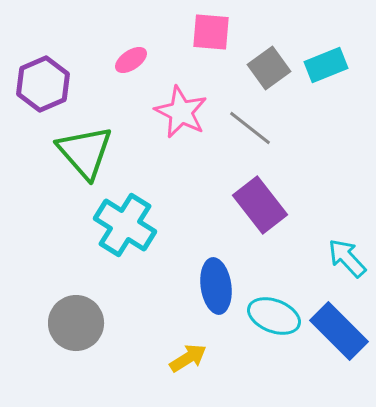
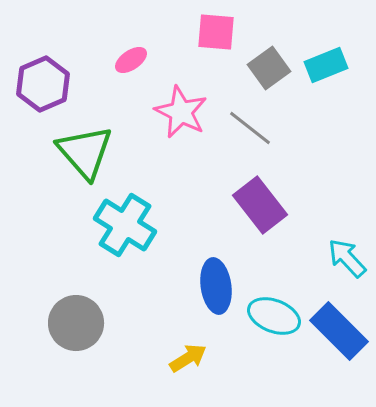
pink square: moved 5 px right
